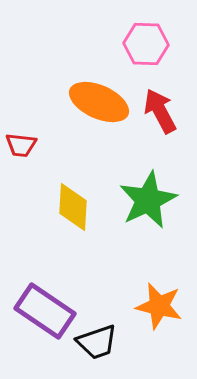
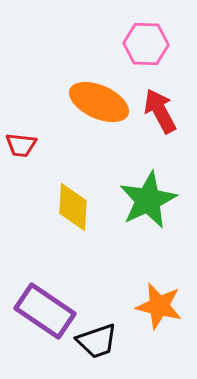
black trapezoid: moved 1 px up
